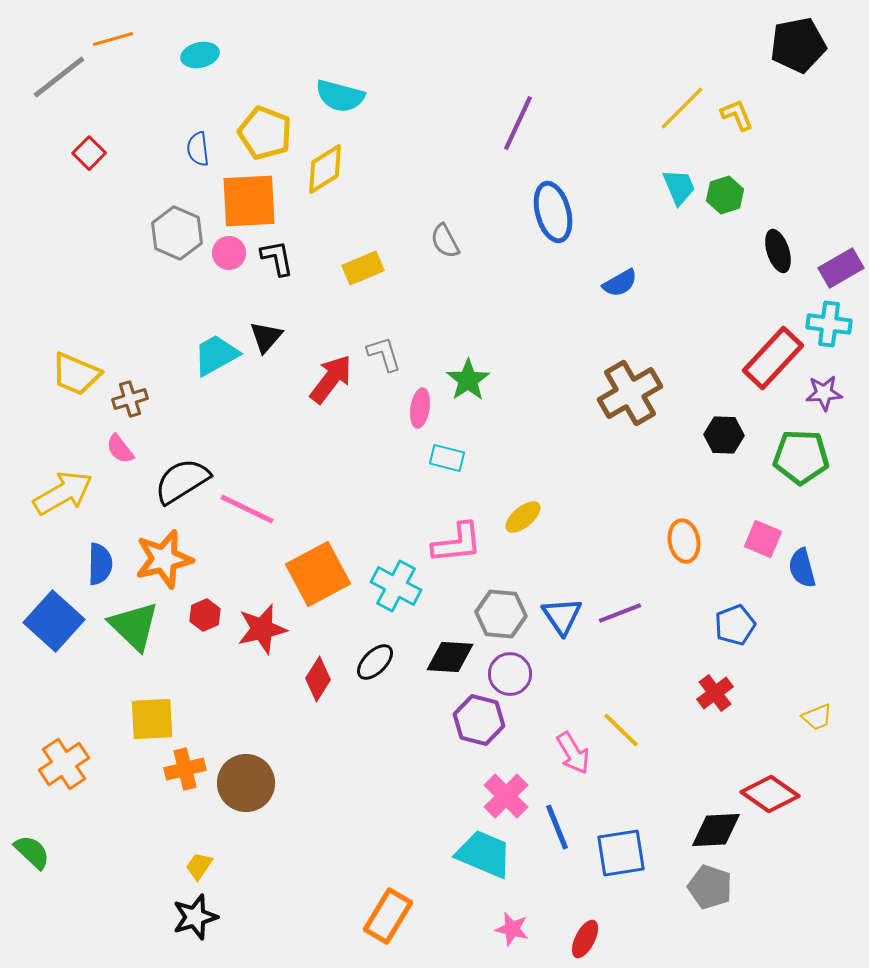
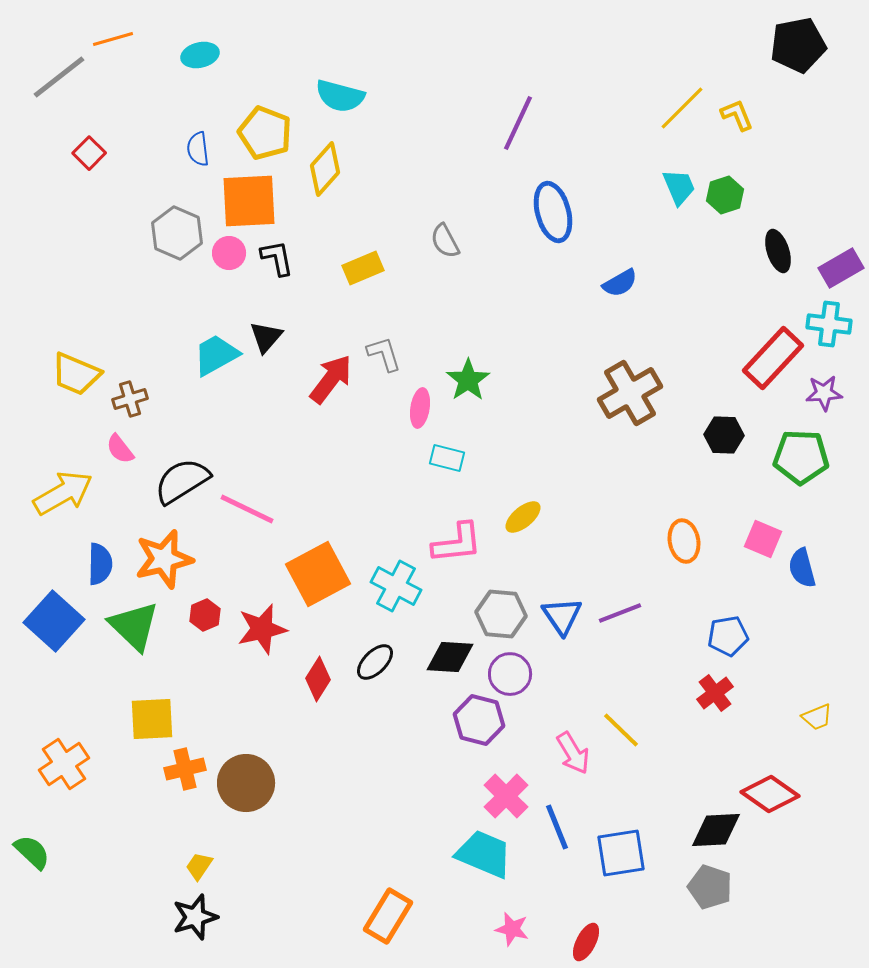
yellow diamond at (325, 169): rotated 16 degrees counterclockwise
blue pentagon at (735, 625): moved 7 px left, 11 px down; rotated 12 degrees clockwise
red ellipse at (585, 939): moved 1 px right, 3 px down
